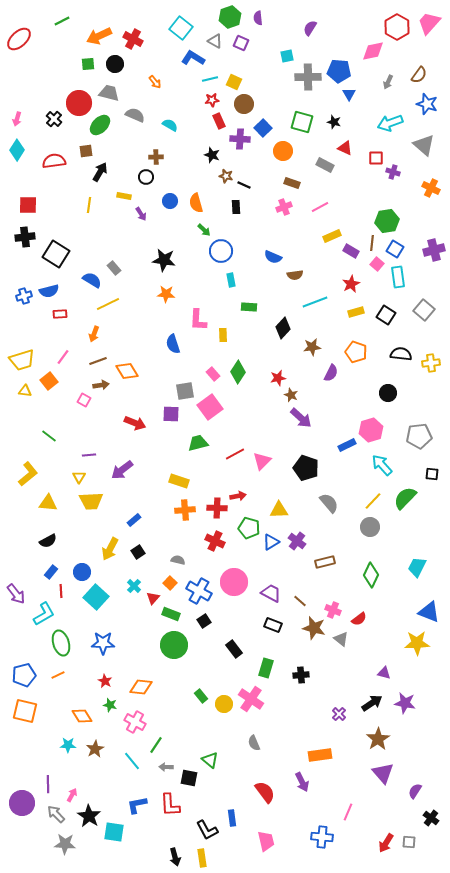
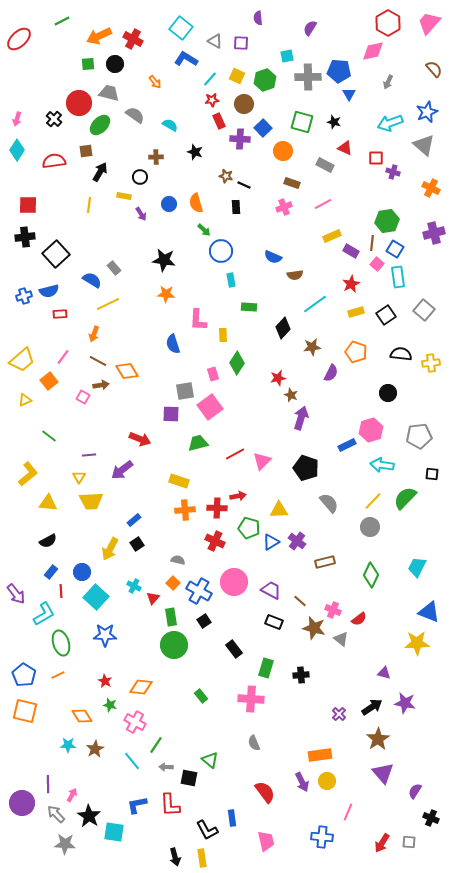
green hexagon at (230, 17): moved 35 px right, 63 px down
red hexagon at (397, 27): moved 9 px left, 4 px up
purple square at (241, 43): rotated 21 degrees counterclockwise
blue L-shape at (193, 58): moved 7 px left, 1 px down
brown semicircle at (419, 75): moved 15 px right, 6 px up; rotated 78 degrees counterclockwise
cyan line at (210, 79): rotated 35 degrees counterclockwise
yellow square at (234, 82): moved 3 px right, 6 px up
blue star at (427, 104): moved 8 px down; rotated 30 degrees clockwise
gray semicircle at (135, 115): rotated 12 degrees clockwise
black star at (212, 155): moved 17 px left, 3 px up
black circle at (146, 177): moved 6 px left
blue circle at (170, 201): moved 1 px left, 3 px down
pink line at (320, 207): moved 3 px right, 3 px up
purple cross at (434, 250): moved 17 px up
black square at (56, 254): rotated 16 degrees clockwise
cyan line at (315, 302): moved 2 px down; rotated 15 degrees counterclockwise
black square at (386, 315): rotated 24 degrees clockwise
yellow trapezoid at (22, 360): rotated 24 degrees counterclockwise
brown line at (98, 361): rotated 48 degrees clockwise
green diamond at (238, 372): moved 1 px left, 9 px up
pink rectangle at (213, 374): rotated 24 degrees clockwise
yellow triangle at (25, 391): moved 9 px down; rotated 32 degrees counterclockwise
pink square at (84, 400): moved 1 px left, 3 px up
purple arrow at (301, 418): rotated 115 degrees counterclockwise
red arrow at (135, 423): moved 5 px right, 16 px down
cyan arrow at (382, 465): rotated 40 degrees counterclockwise
black square at (138, 552): moved 1 px left, 8 px up
orange square at (170, 583): moved 3 px right
cyan cross at (134, 586): rotated 16 degrees counterclockwise
purple trapezoid at (271, 593): moved 3 px up
green rectangle at (171, 614): moved 3 px down; rotated 60 degrees clockwise
black rectangle at (273, 625): moved 1 px right, 3 px up
blue star at (103, 643): moved 2 px right, 8 px up
blue pentagon at (24, 675): rotated 25 degrees counterclockwise
pink cross at (251, 699): rotated 30 degrees counterclockwise
black arrow at (372, 703): moved 4 px down
yellow circle at (224, 704): moved 103 px right, 77 px down
black cross at (431, 818): rotated 14 degrees counterclockwise
red arrow at (386, 843): moved 4 px left
